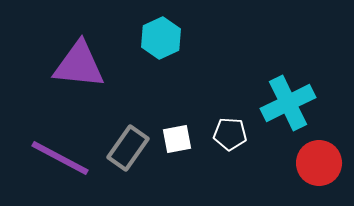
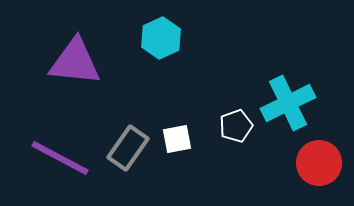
purple triangle: moved 4 px left, 3 px up
white pentagon: moved 6 px right, 8 px up; rotated 24 degrees counterclockwise
